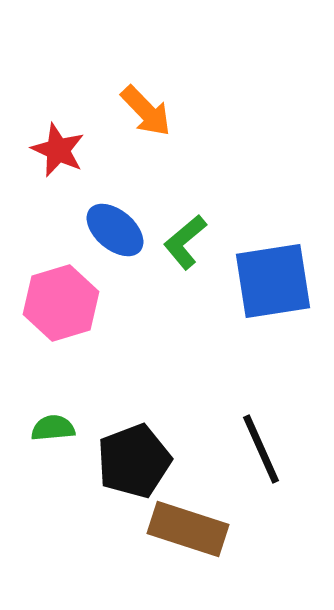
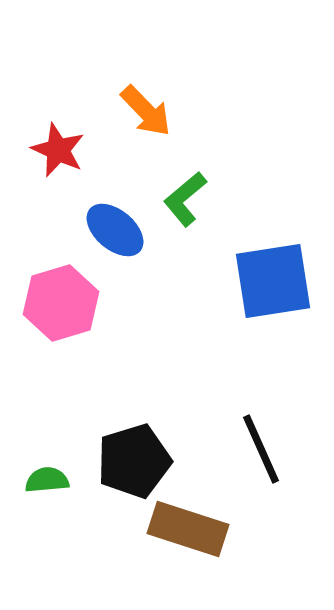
green L-shape: moved 43 px up
green semicircle: moved 6 px left, 52 px down
black pentagon: rotated 4 degrees clockwise
